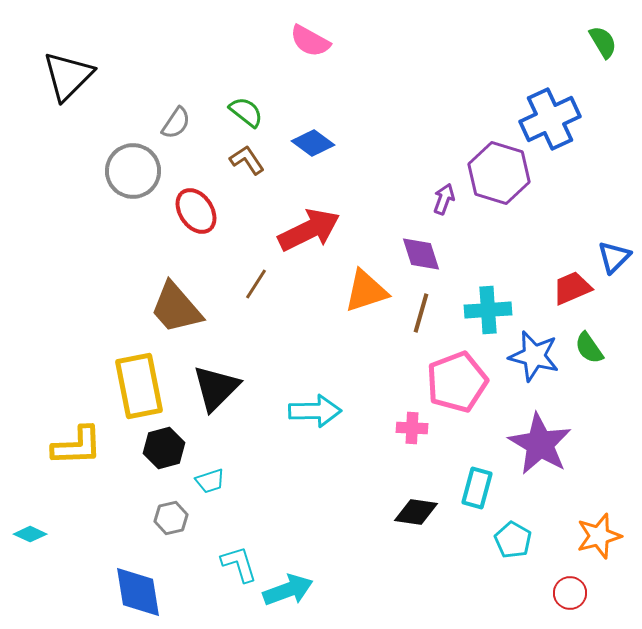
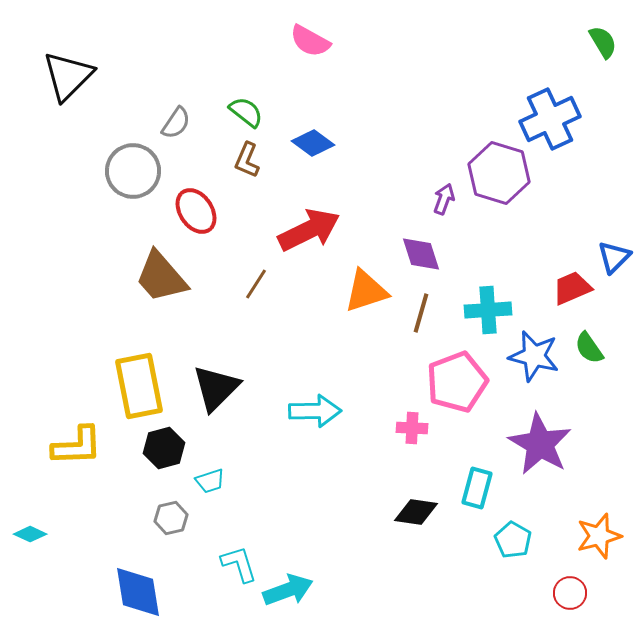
brown L-shape at (247, 160): rotated 123 degrees counterclockwise
brown trapezoid at (176, 308): moved 15 px left, 31 px up
